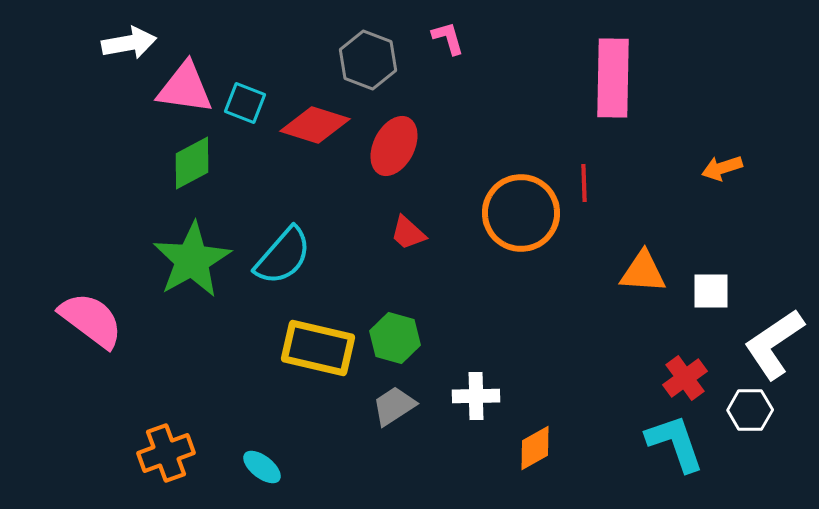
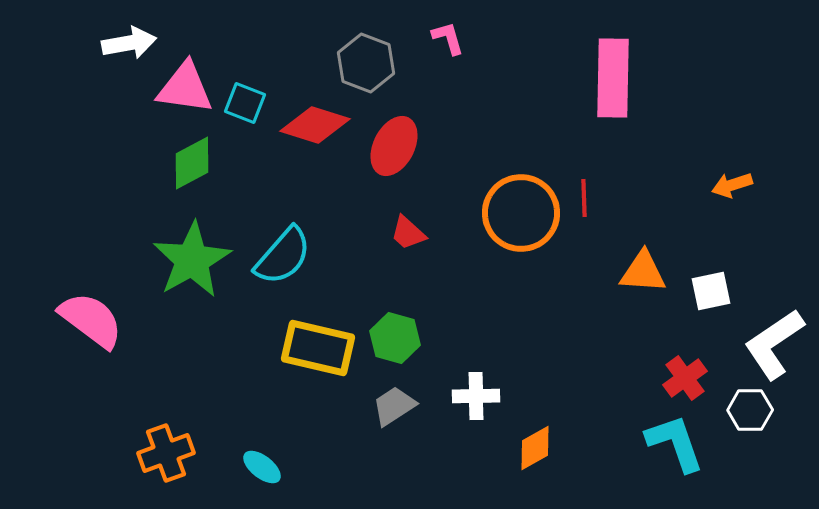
gray hexagon: moved 2 px left, 3 px down
orange arrow: moved 10 px right, 17 px down
red line: moved 15 px down
white square: rotated 12 degrees counterclockwise
